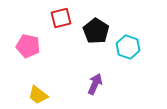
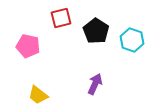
cyan hexagon: moved 4 px right, 7 px up
